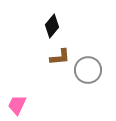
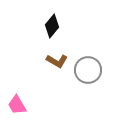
brown L-shape: moved 3 px left, 4 px down; rotated 35 degrees clockwise
pink trapezoid: rotated 55 degrees counterclockwise
